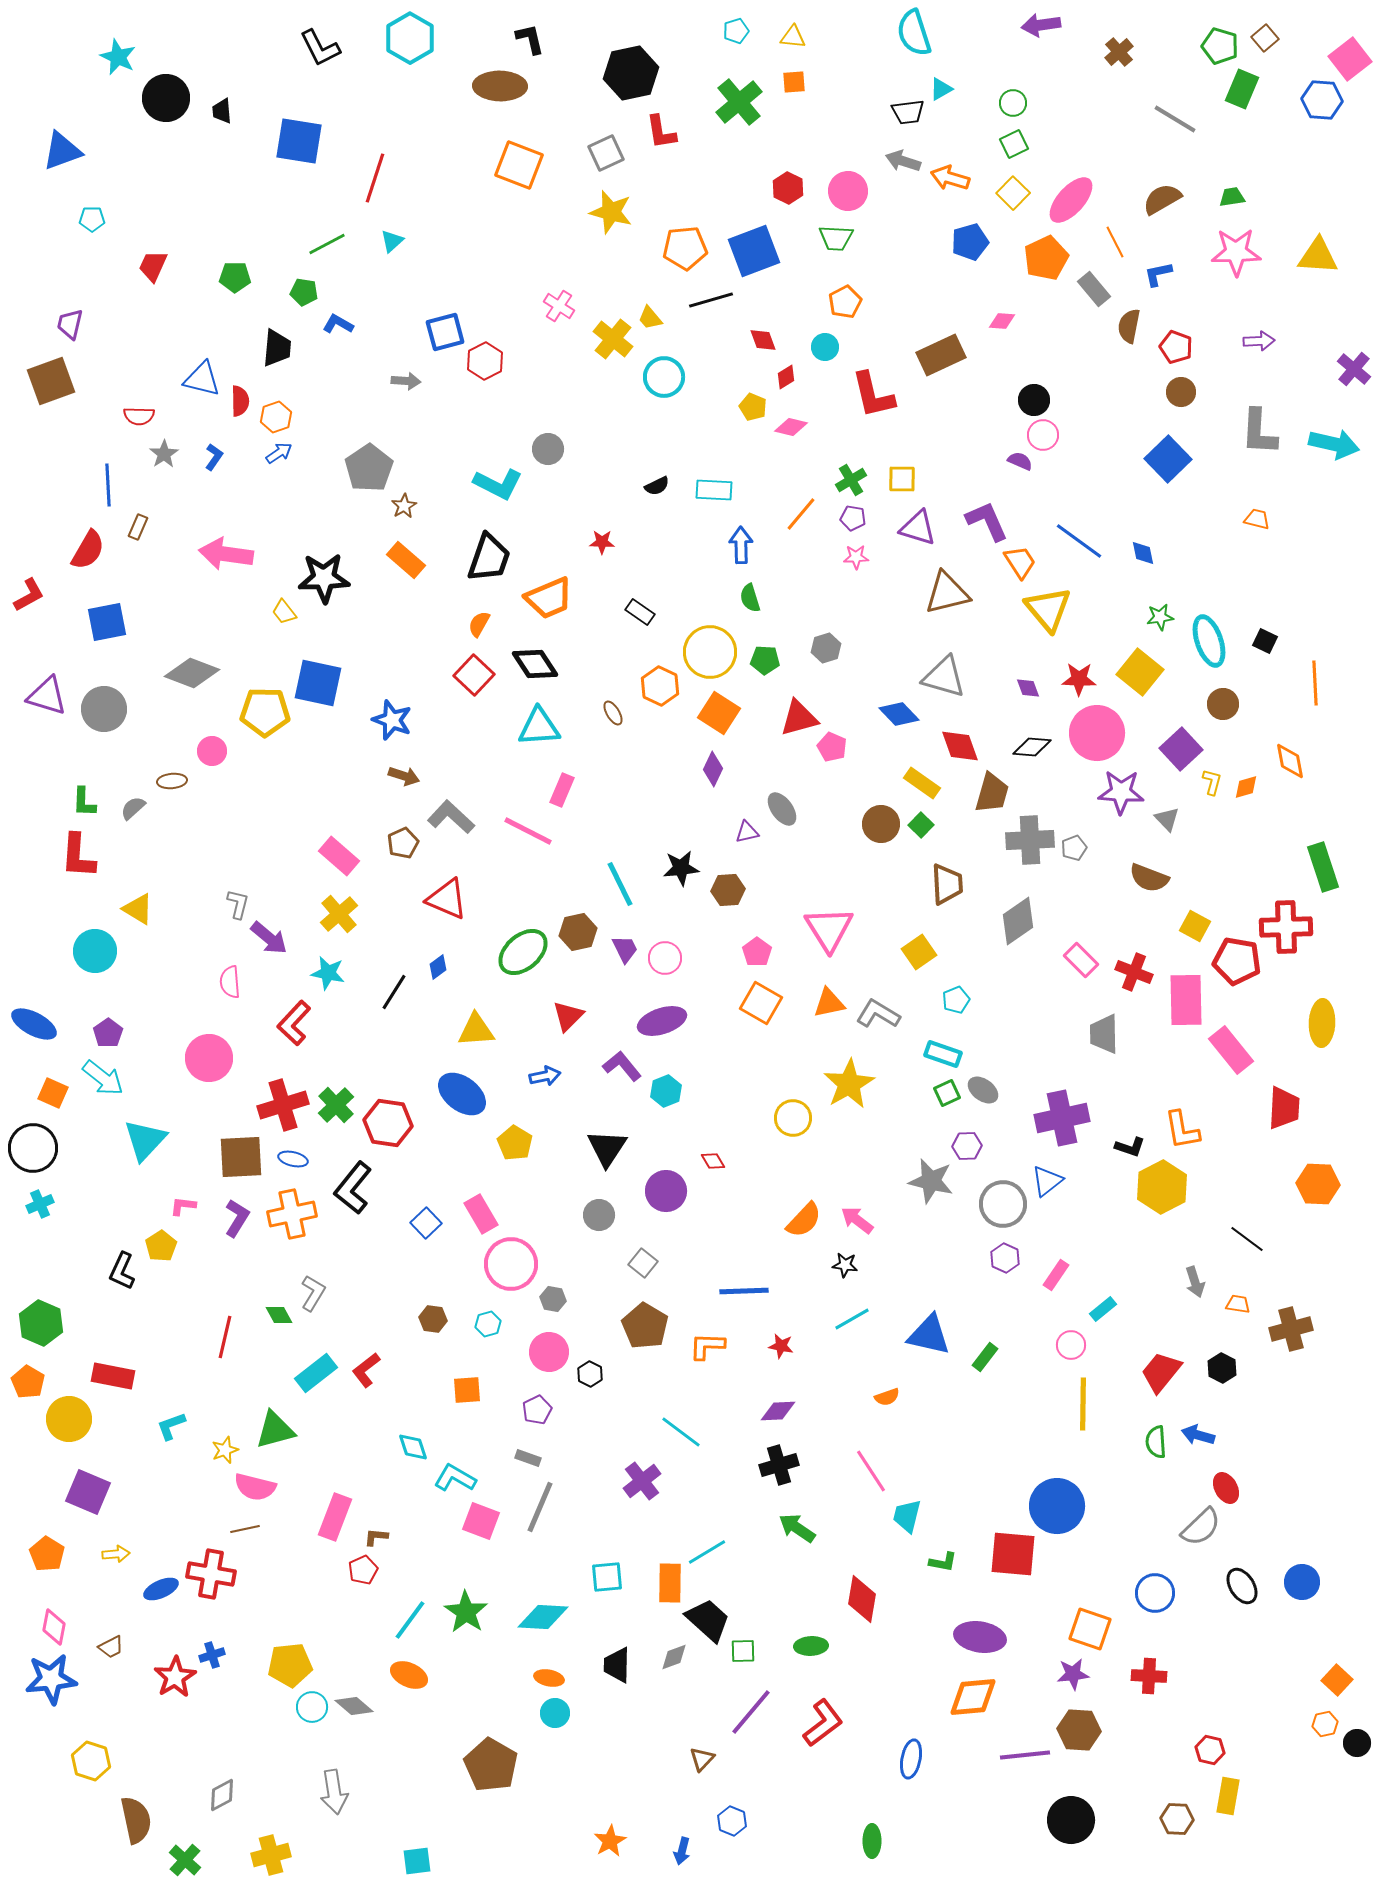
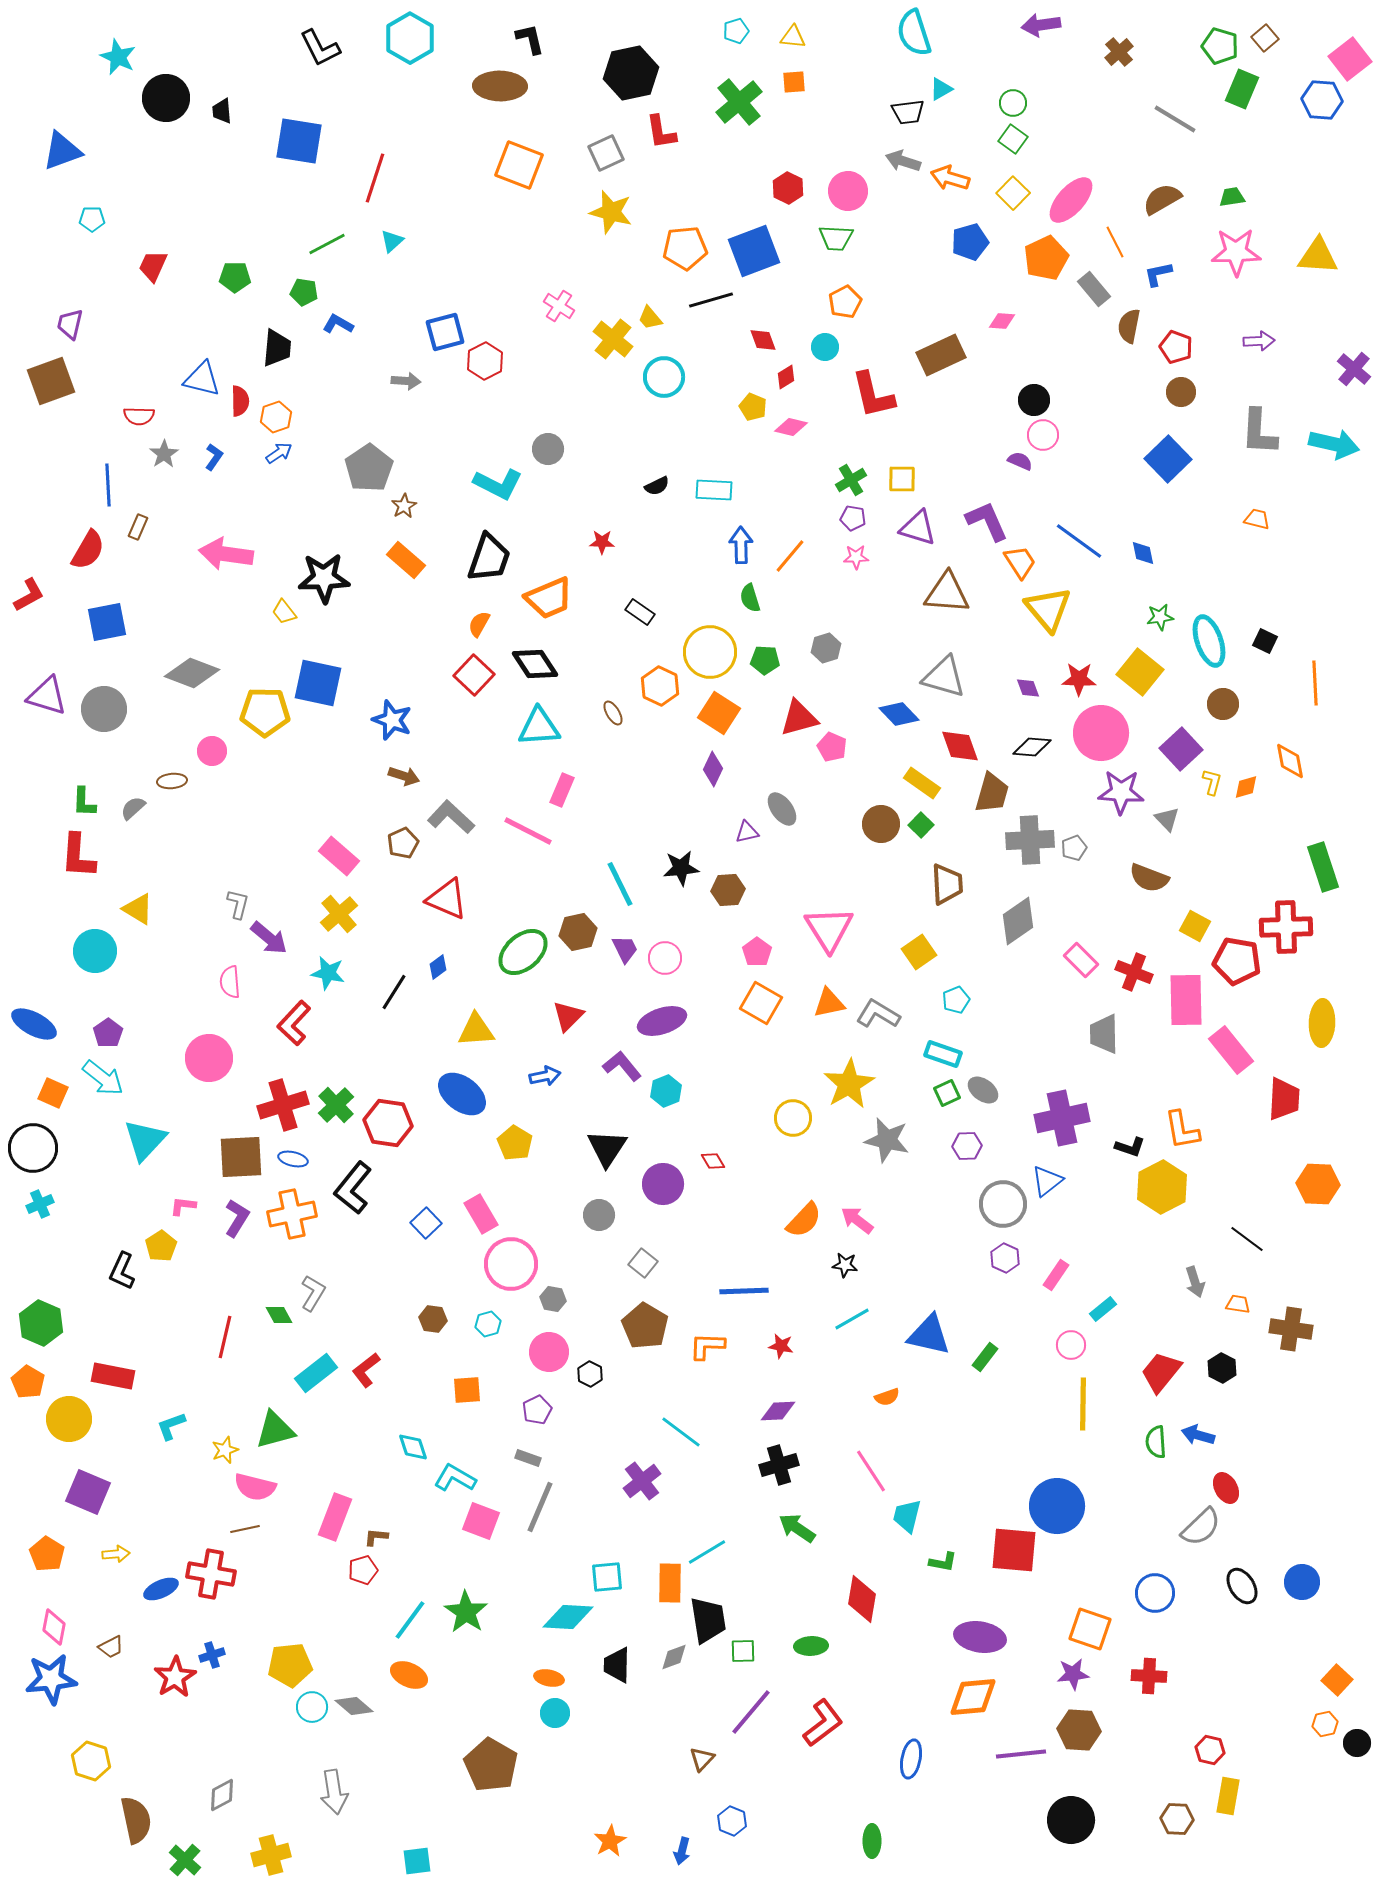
green square at (1014, 144): moved 1 px left, 5 px up; rotated 28 degrees counterclockwise
orange line at (801, 514): moved 11 px left, 42 px down
brown triangle at (947, 593): rotated 18 degrees clockwise
pink circle at (1097, 733): moved 4 px right
red trapezoid at (1284, 1108): moved 9 px up
gray star at (931, 1181): moved 44 px left, 41 px up
purple circle at (666, 1191): moved 3 px left, 7 px up
brown cross at (1291, 1329): rotated 24 degrees clockwise
red square at (1013, 1554): moved 1 px right, 4 px up
red pentagon at (363, 1570): rotated 8 degrees clockwise
cyan diamond at (543, 1617): moved 25 px right
black trapezoid at (708, 1620): rotated 39 degrees clockwise
purple line at (1025, 1755): moved 4 px left, 1 px up
